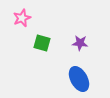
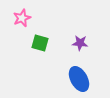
green square: moved 2 px left
